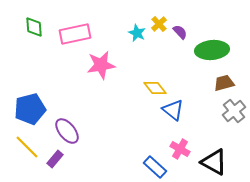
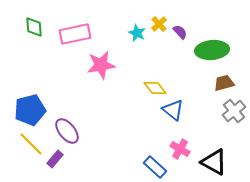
blue pentagon: moved 1 px down
yellow line: moved 4 px right, 3 px up
